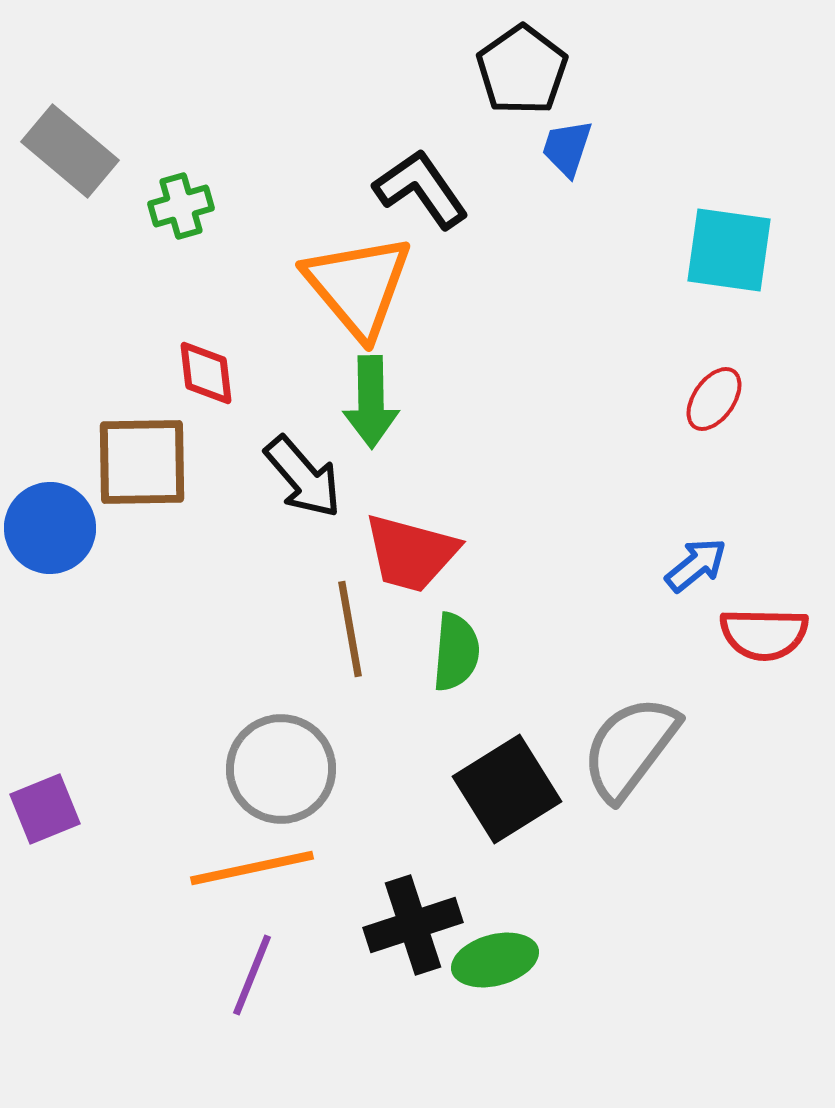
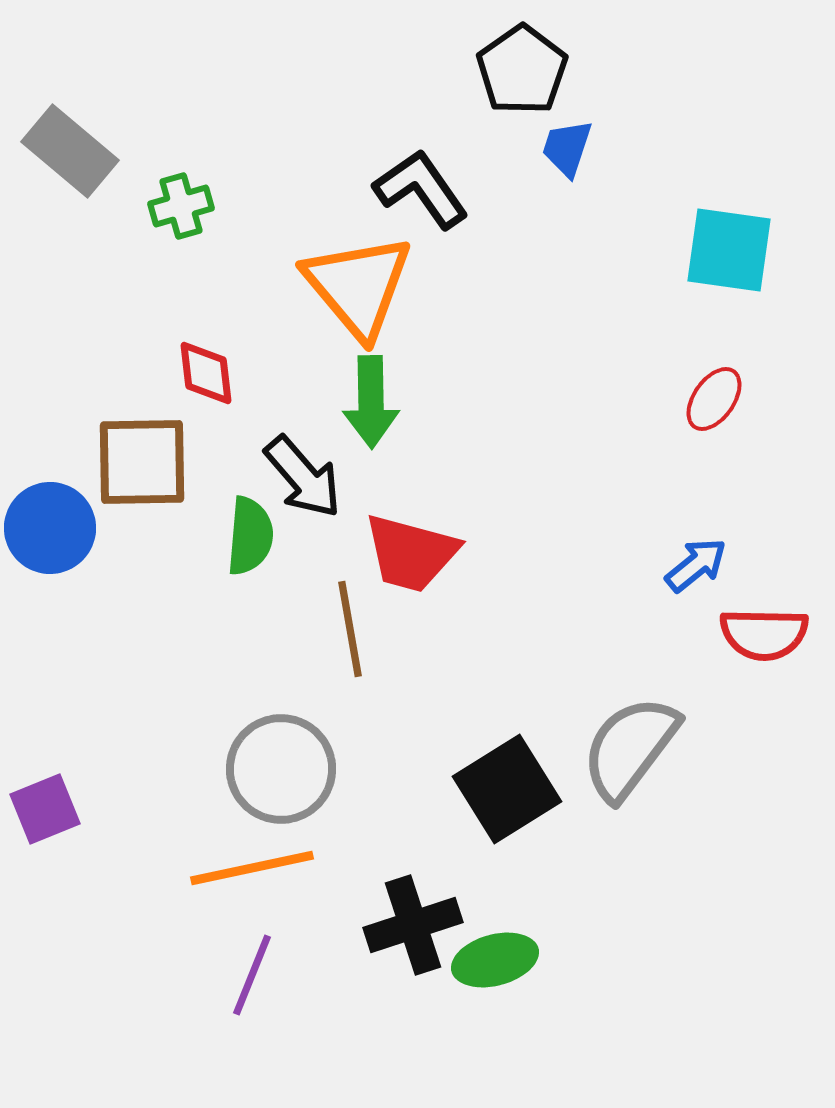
green semicircle: moved 206 px left, 116 px up
